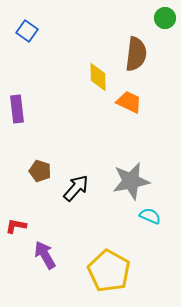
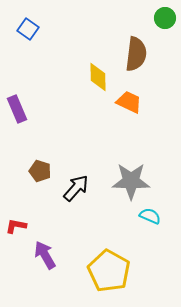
blue square: moved 1 px right, 2 px up
purple rectangle: rotated 16 degrees counterclockwise
gray star: rotated 12 degrees clockwise
